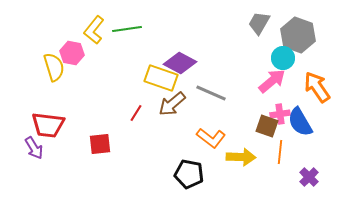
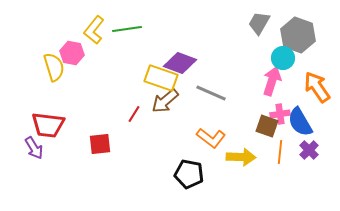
purple diamond: rotated 8 degrees counterclockwise
pink arrow: rotated 32 degrees counterclockwise
brown arrow: moved 7 px left, 3 px up
red line: moved 2 px left, 1 px down
purple cross: moved 27 px up
